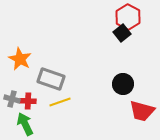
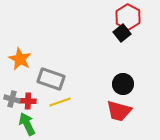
red trapezoid: moved 23 px left
green arrow: moved 2 px right
